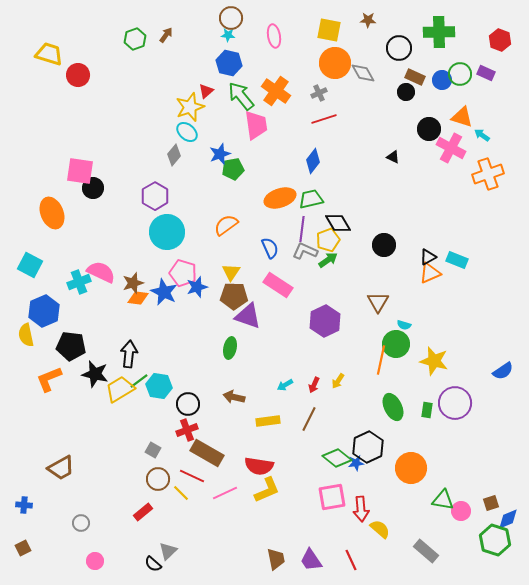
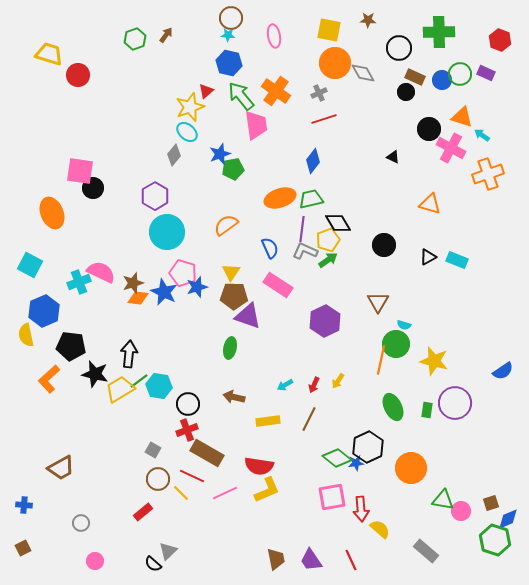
orange triangle at (430, 273): moved 69 px up; rotated 40 degrees clockwise
orange L-shape at (49, 379): rotated 20 degrees counterclockwise
